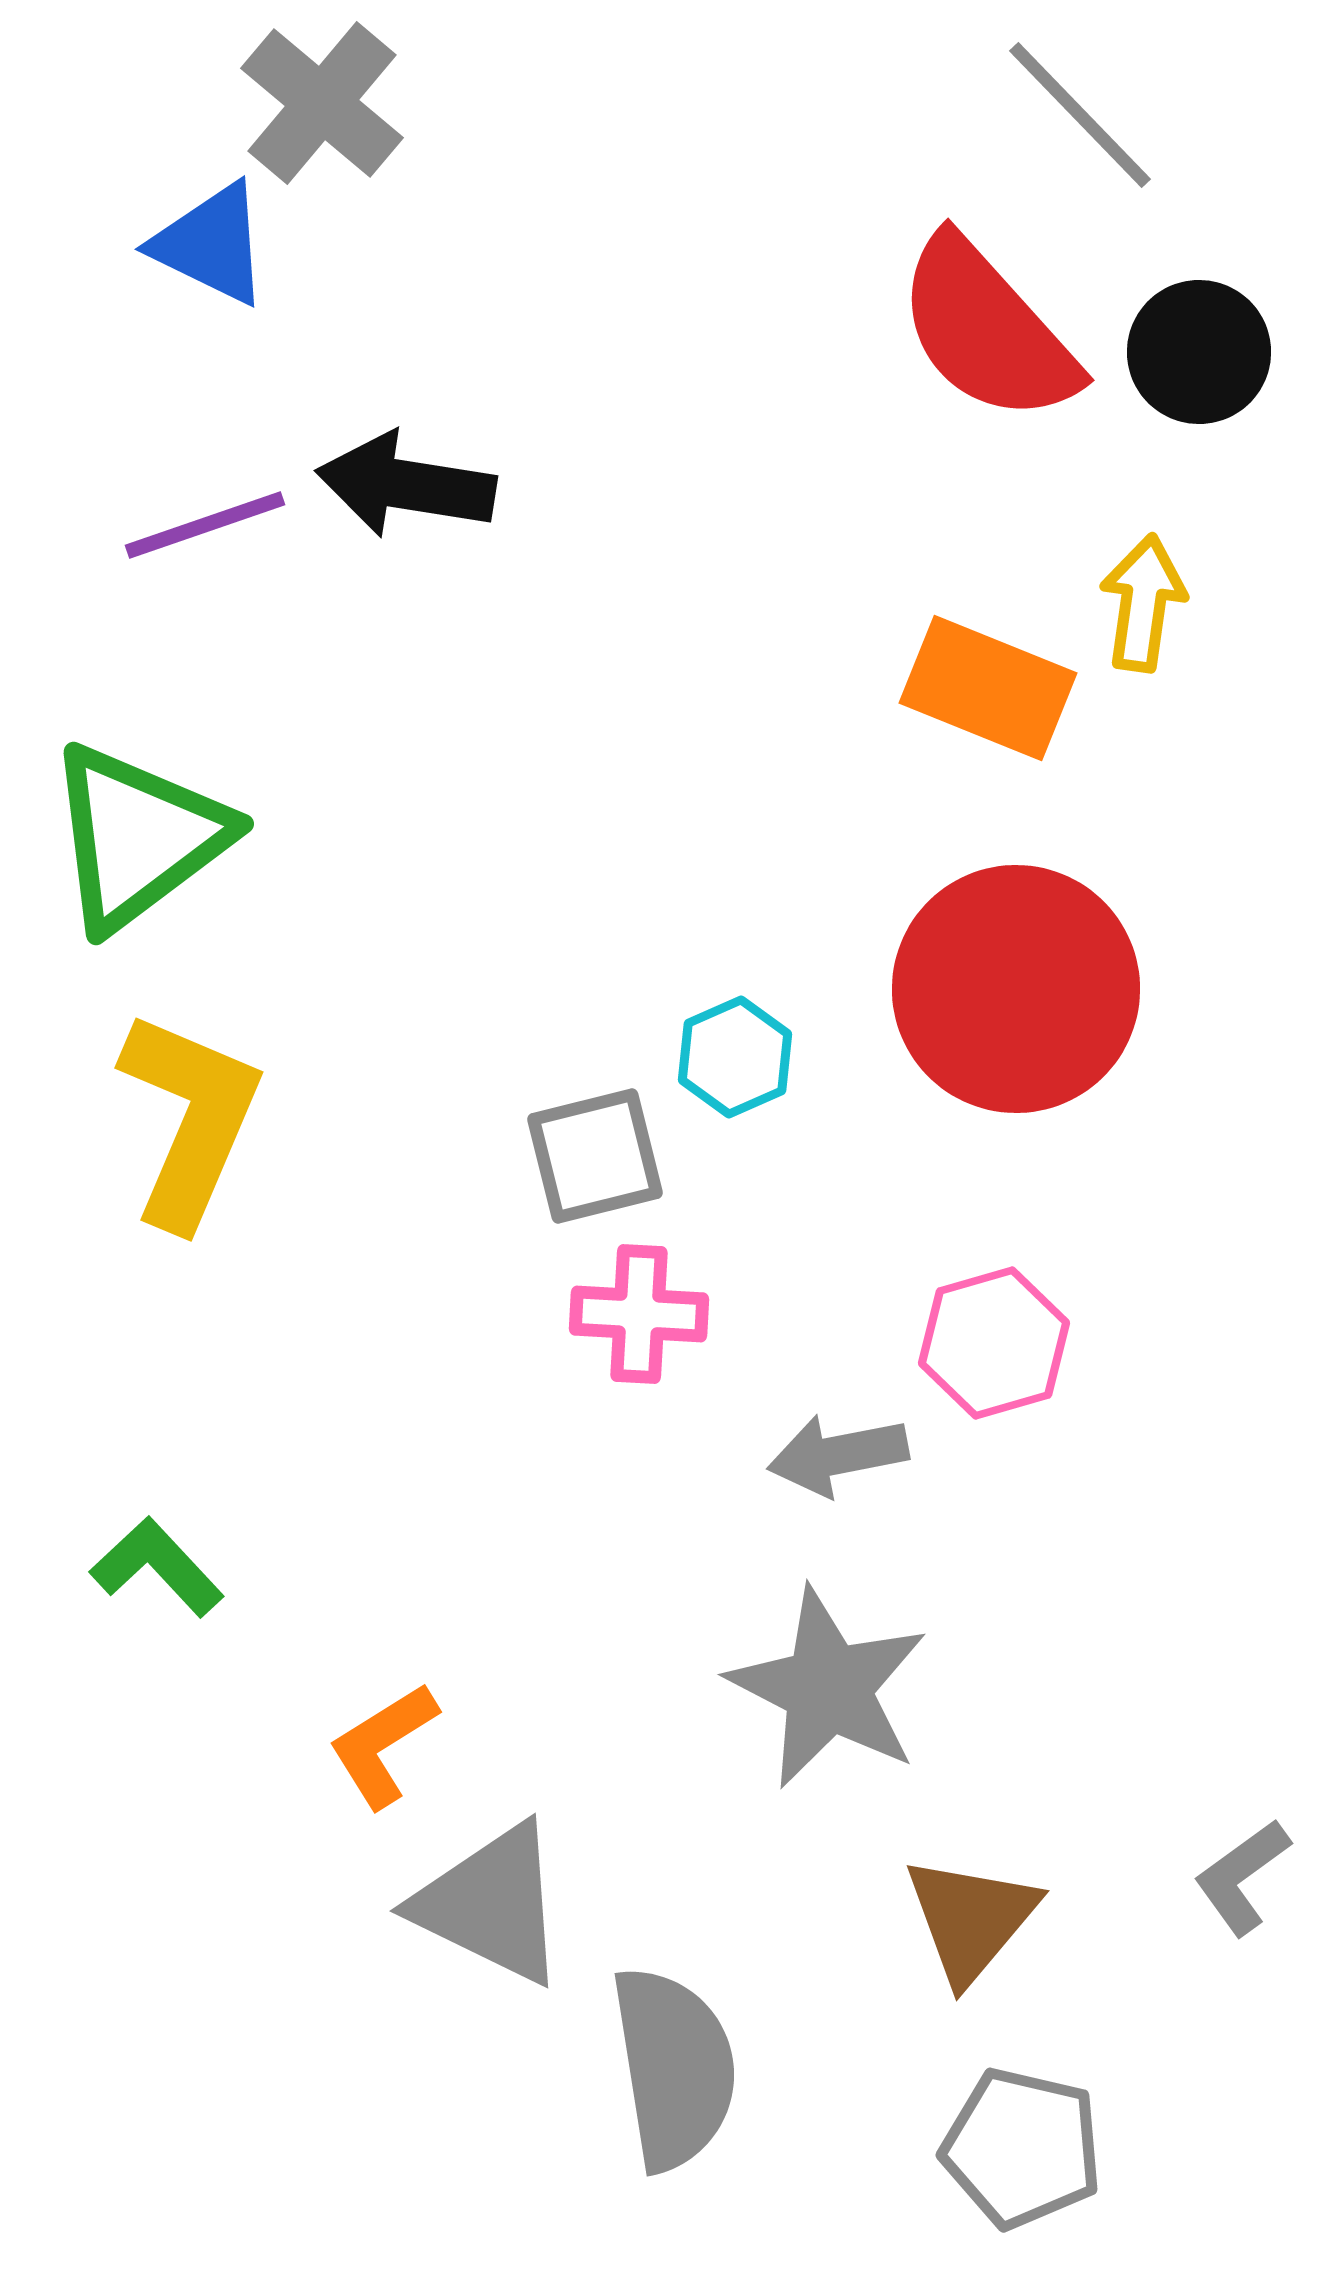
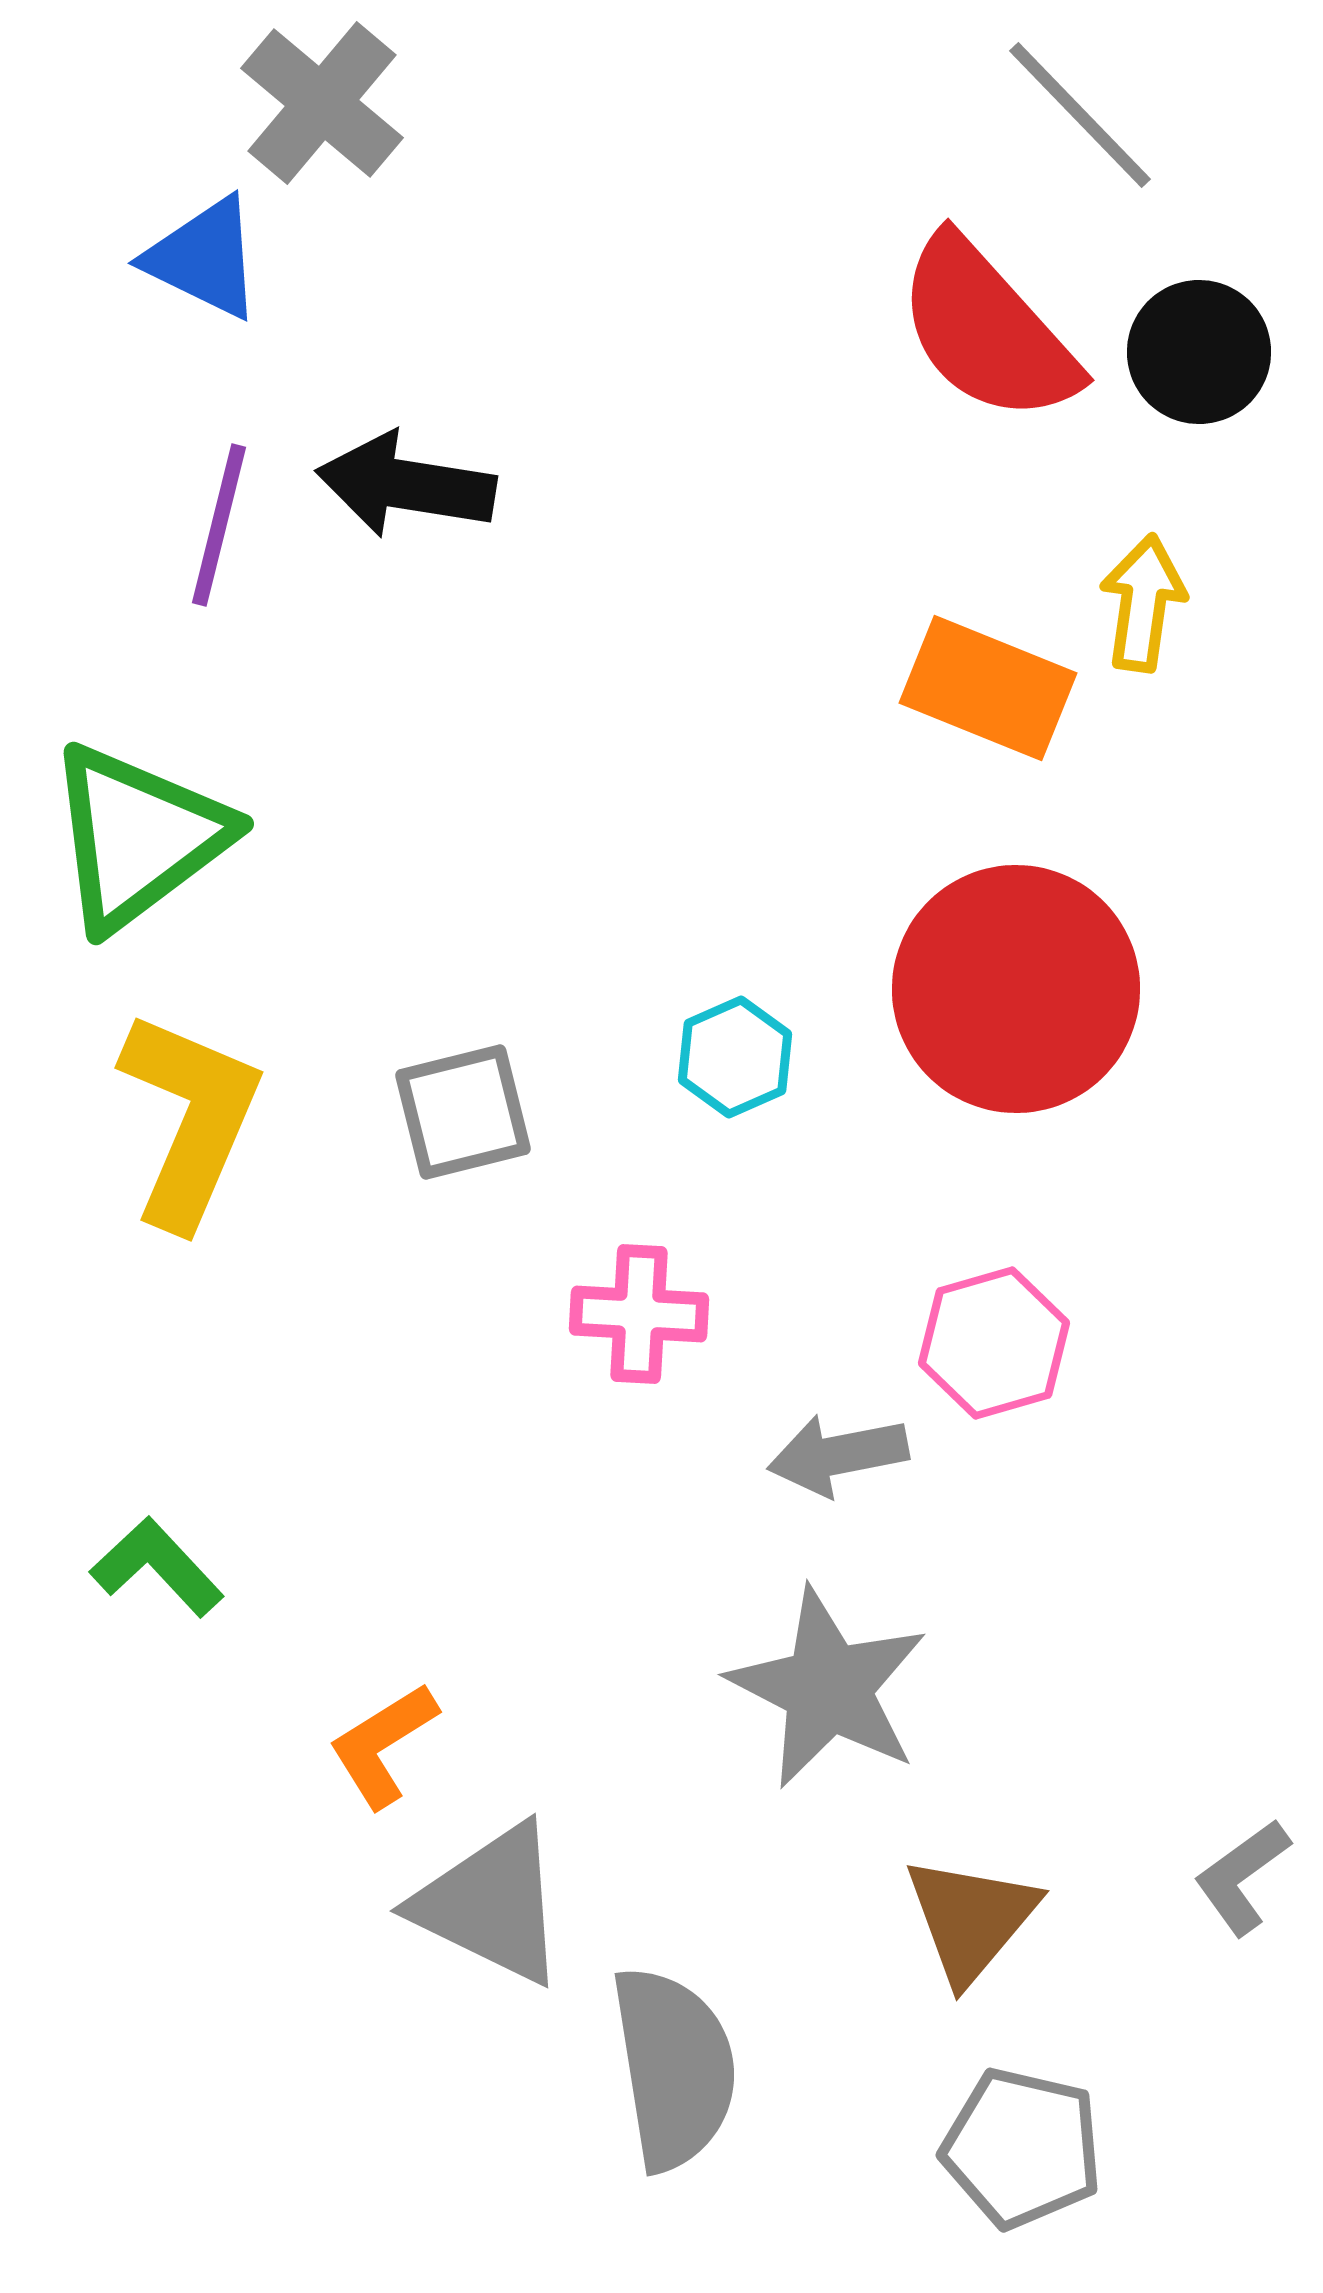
blue triangle: moved 7 px left, 14 px down
purple line: moved 14 px right; rotated 57 degrees counterclockwise
gray square: moved 132 px left, 44 px up
